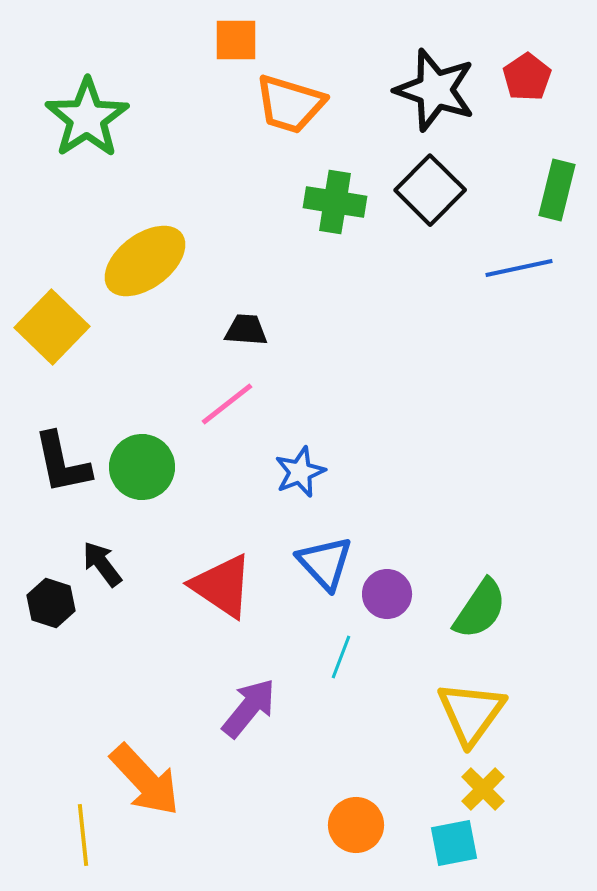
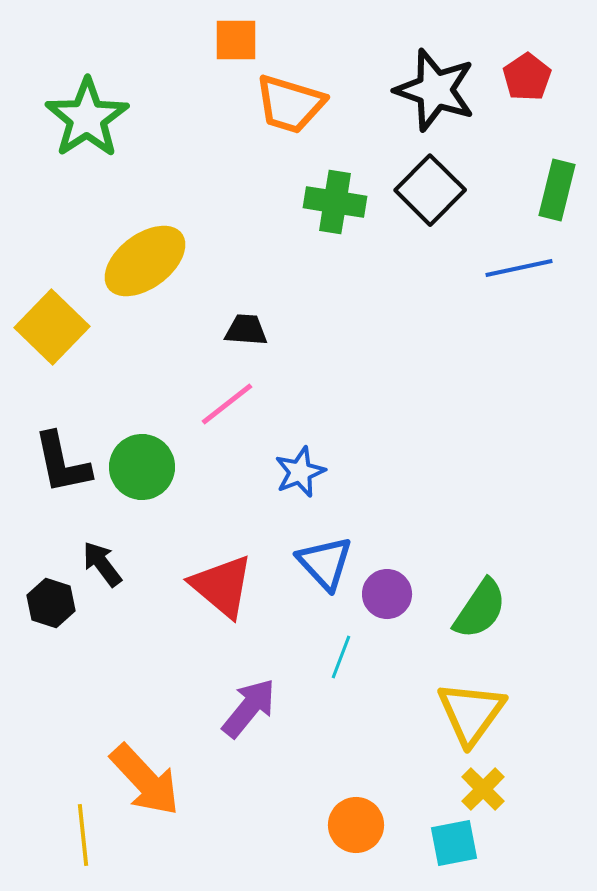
red triangle: rotated 6 degrees clockwise
